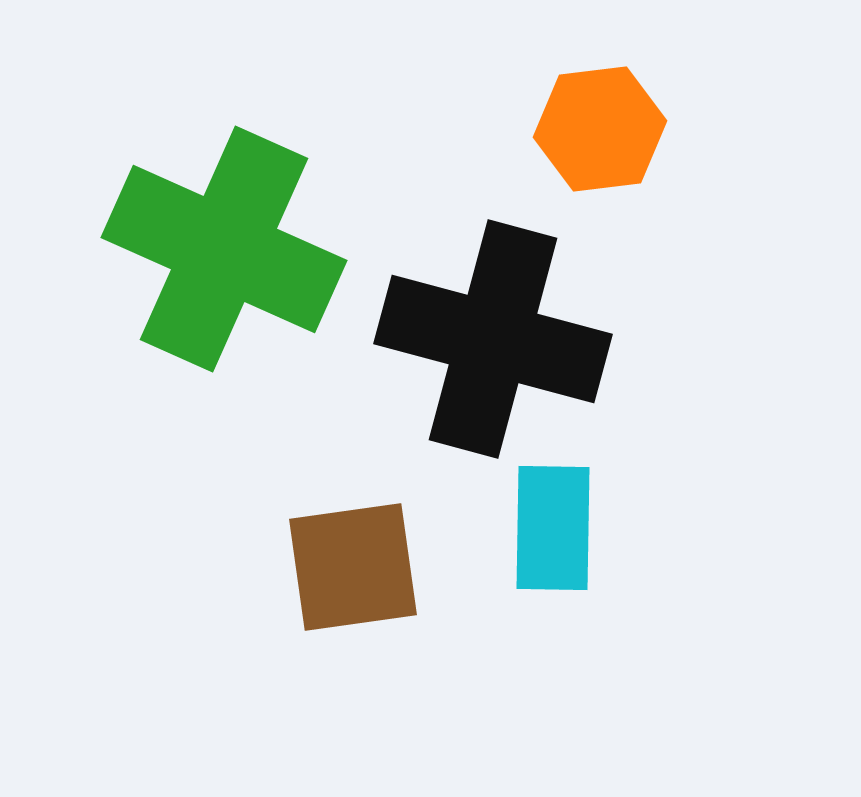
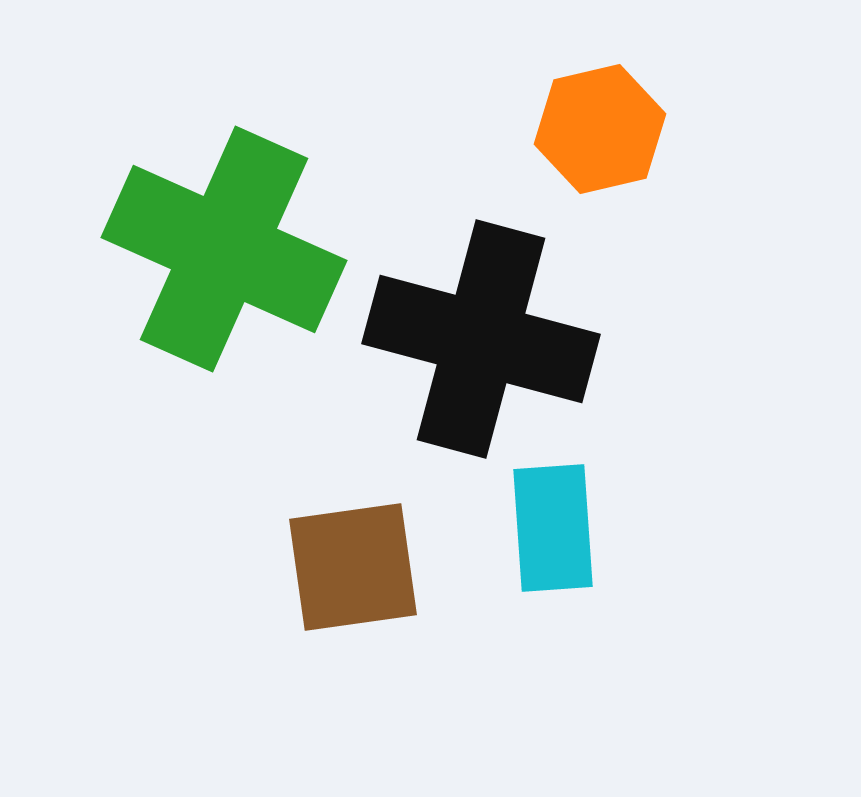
orange hexagon: rotated 6 degrees counterclockwise
black cross: moved 12 px left
cyan rectangle: rotated 5 degrees counterclockwise
